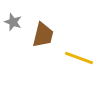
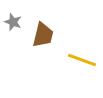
yellow line: moved 3 px right, 2 px down
